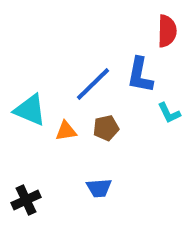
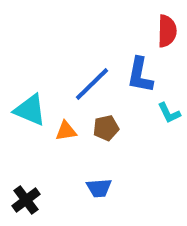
blue line: moved 1 px left
black cross: rotated 12 degrees counterclockwise
